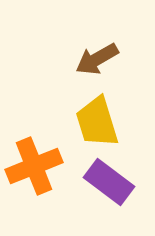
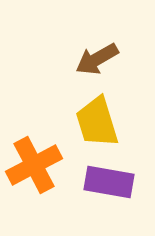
orange cross: moved 1 px up; rotated 6 degrees counterclockwise
purple rectangle: rotated 27 degrees counterclockwise
